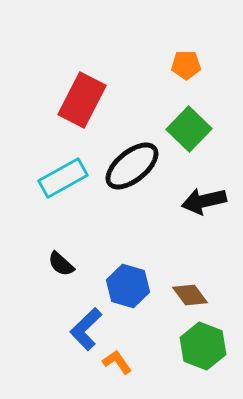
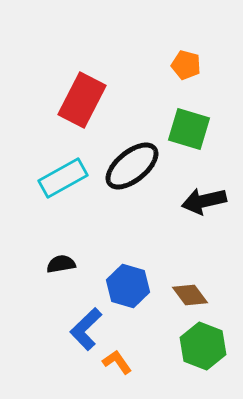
orange pentagon: rotated 16 degrees clockwise
green square: rotated 27 degrees counterclockwise
black semicircle: rotated 128 degrees clockwise
